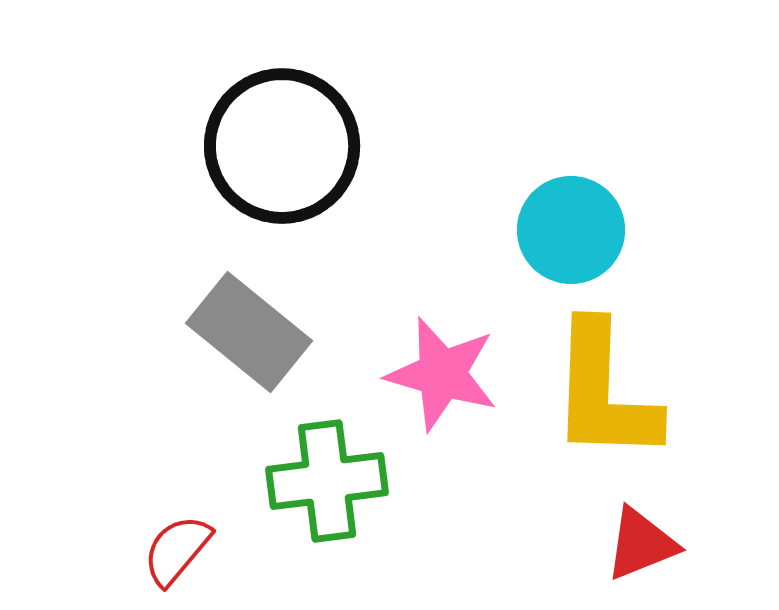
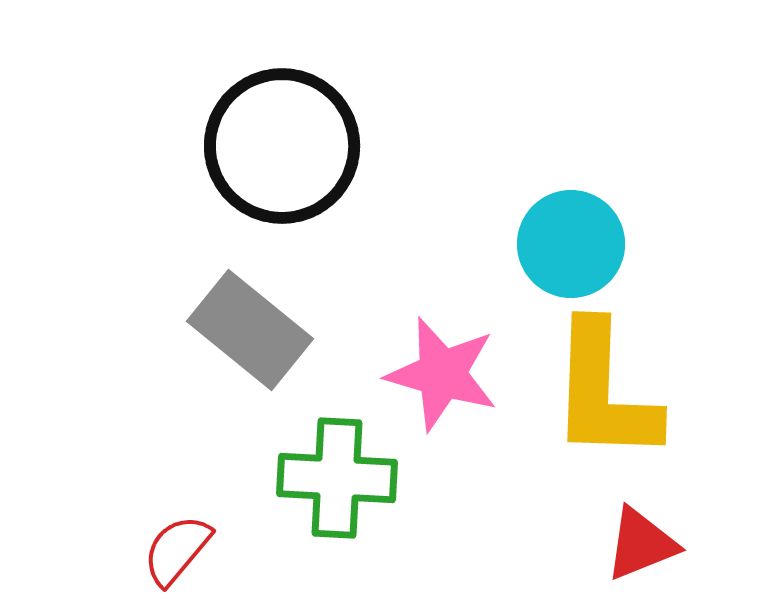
cyan circle: moved 14 px down
gray rectangle: moved 1 px right, 2 px up
green cross: moved 10 px right, 3 px up; rotated 10 degrees clockwise
